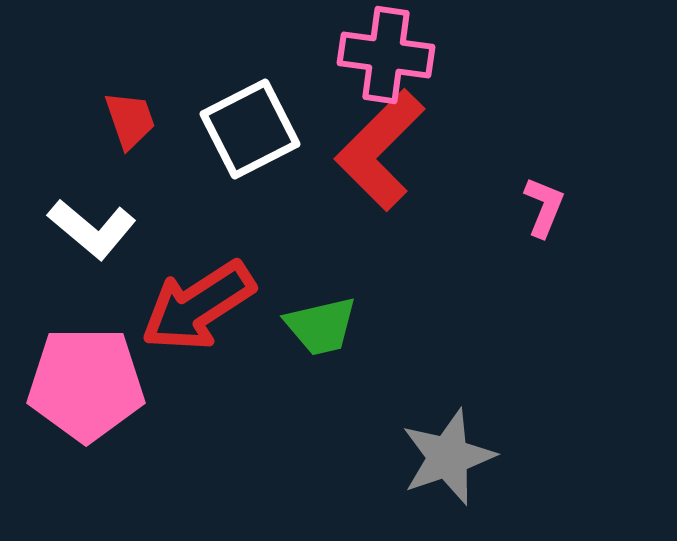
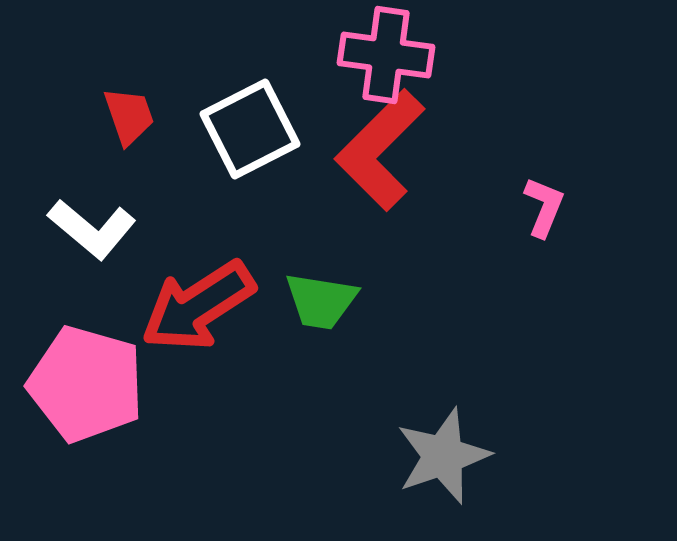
red trapezoid: moved 1 px left, 4 px up
green trapezoid: moved 25 px up; rotated 22 degrees clockwise
pink pentagon: rotated 16 degrees clockwise
gray star: moved 5 px left, 1 px up
